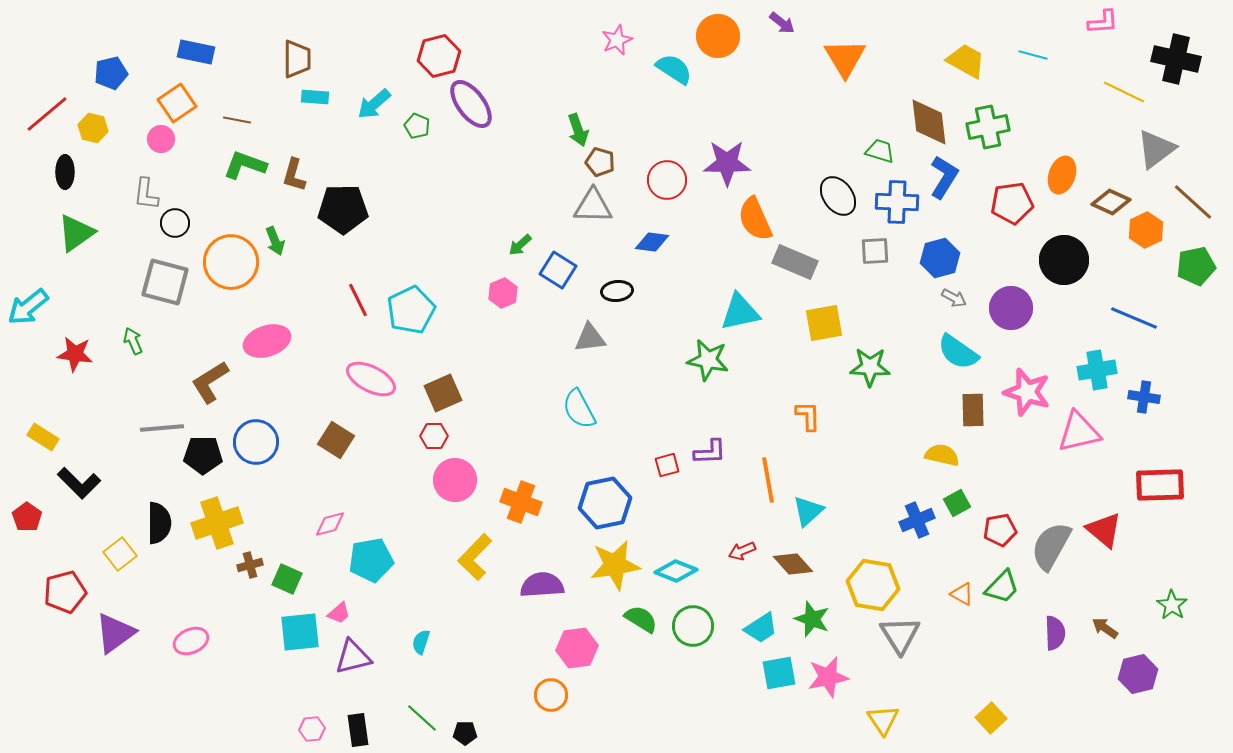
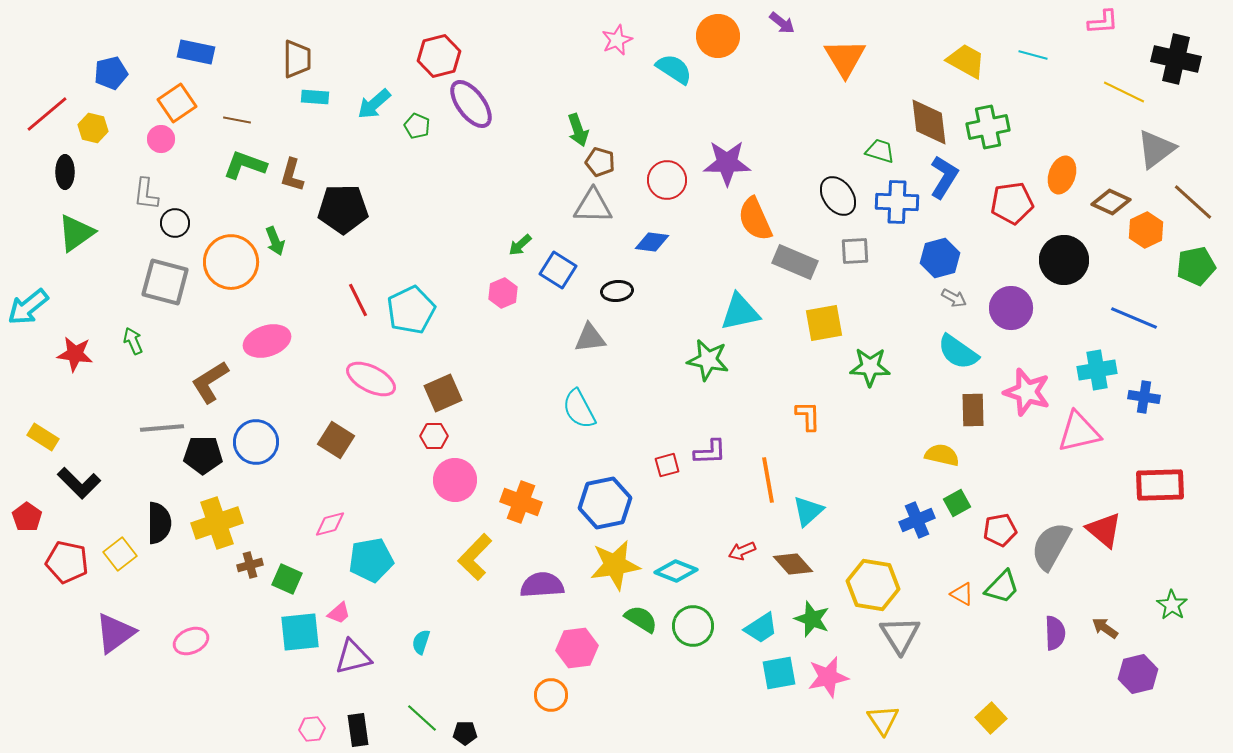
brown L-shape at (294, 175): moved 2 px left
gray square at (875, 251): moved 20 px left
red pentagon at (65, 592): moved 2 px right, 30 px up; rotated 27 degrees clockwise
